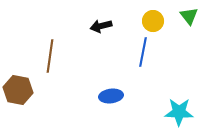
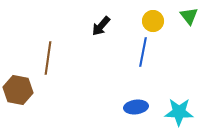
black arrow: rotated 35 degrees counterclockwise
brown line: moved 2 px left, 2 px down
blue ellipse: moved 25 px right, 11 px down
